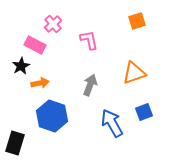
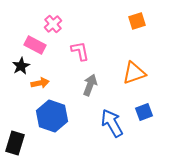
pink L-shape: moved 9 px left, 11 px down
